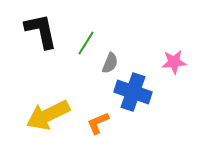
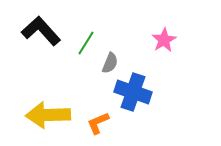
black L-shape: rotated 30 degrees counterclockwise
pink star: moved 10 px left, 22 px up; rotated 25 degrees counterclockwise
yellow arrow: rotated 24 degrees clockwise
